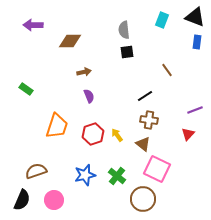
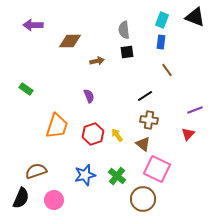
blue rectangle: moved 36 px left
brown arrow: moved 13 px right, 11 px up
black semicircle: moved 1 px left, 2 px up
